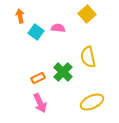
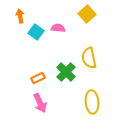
yellow semicircle: moved 1 px right, 1 px down
green cross: moved 3 px right
yellow ellipse: rotated 70 degrees counterclockwise
